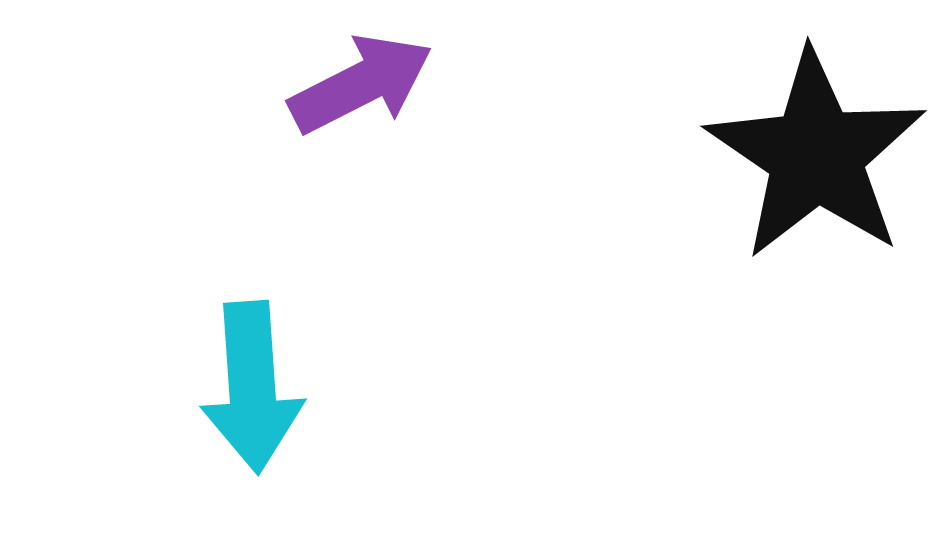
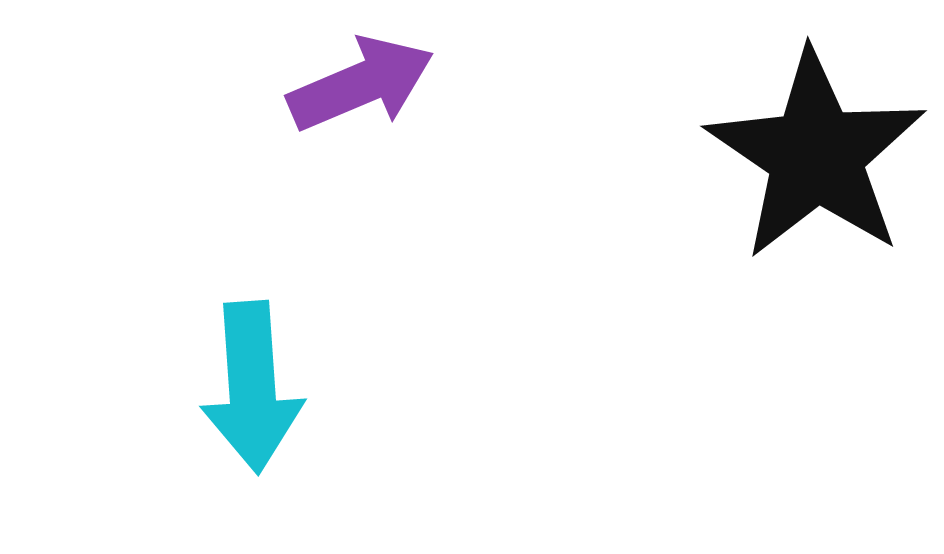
purple arrow: rotated 4 degrees clockwise
